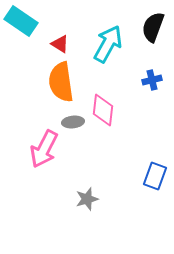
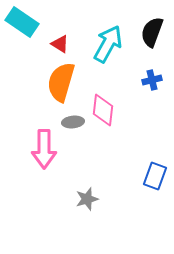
cyan rectangle: moved 1 px right, 1 px down
black semicircle: moved 1 px left, 5 px down
orange semicircle: rotated 24 degrees clockwise
pink arrow: rotated 27 degrees counterclockwise
